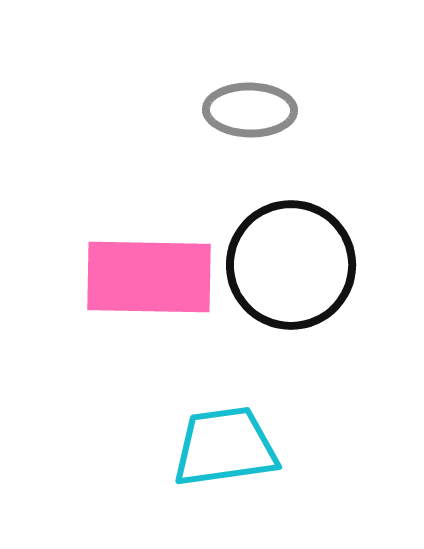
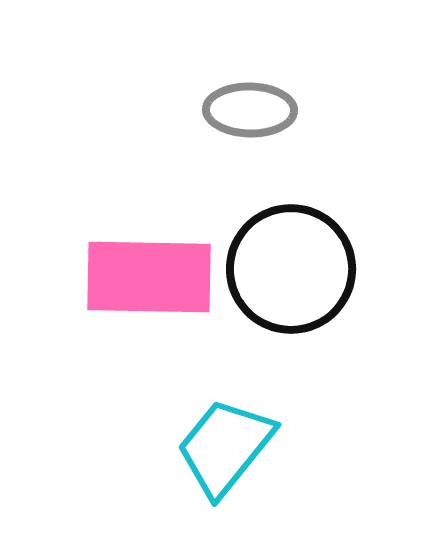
black circle: moved 4 px down
cyan trapezoid: rotated 43 degrees counterclockwise
